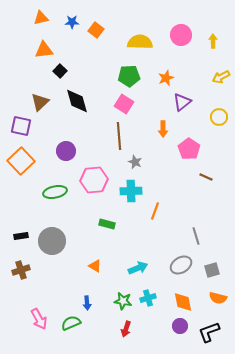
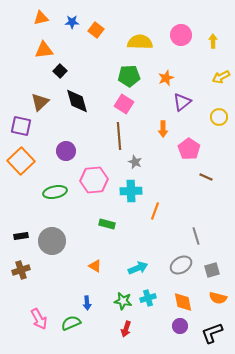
black L-shape at (209, 332): moved 3 px right, 1 px down
